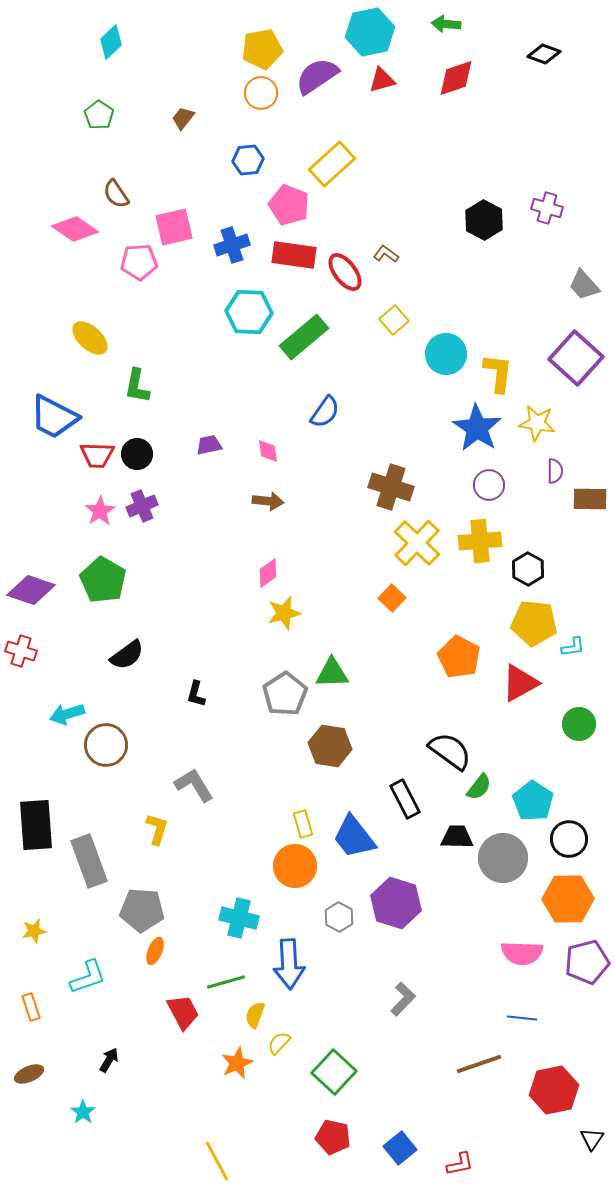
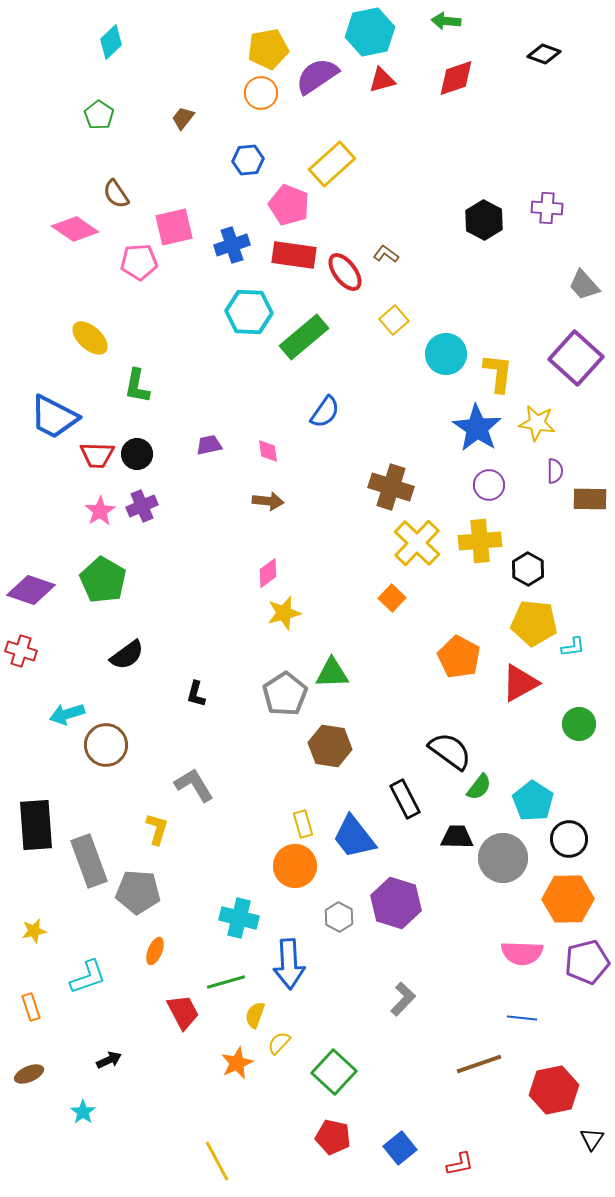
green arrow at (446, 24): moved 3 px up
yellow pentagon at (262, 49): moved 6 px right
purple cross at (547, 208): rotated 12 degrees counterclockwise
gray pentagon at (142, 910): moved 4 px left, 18 px up
black arrow at (109, 1060): rotated 35 degrees clockwise
